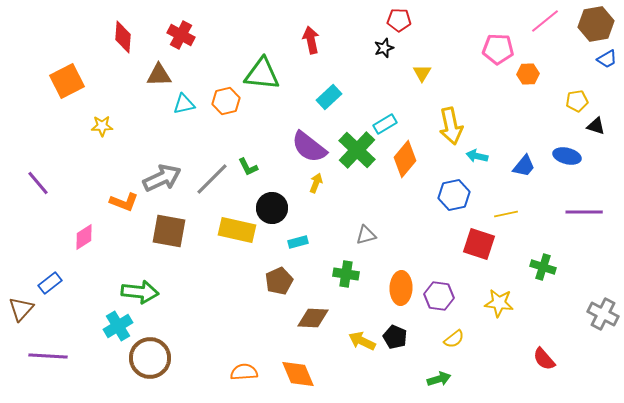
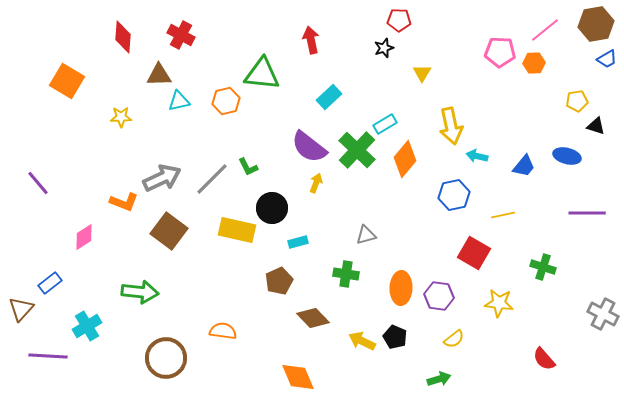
pink line at (545, 21): moved 9 px down
pink pentagon at (498, 49): moved 2 px right, 3 px down
orange hexagon at (528, 74): moved 6 px right, 11 px up
orange square at (67, 81): rotated 32 degrees counterclockwise
cyan triangle at (184, 104): moved 5 px left, 3 px up
yellow star at (102, 126): moved 19 px right, 9 px up
purple line at (584, 212): moved 3 px right, 1 px down
yellow line at (506, 214): moved 3 px left, 1 px down
brown square at (169, 231): rotated 27 degrees clockwise
red square at (479, 244): moved 5 px left, 9 px down; rotated 12 degrees clockwise
brown diamond at (313, 318): rotated 44 degrees clockwise
cyan cross at (118, 326): moved 31 px left
brown circle at (150, 358): moved 16 px right
orange semicircle at (244, 372): moved 21 px left, 41 px up; rotated 12 degrees clockwise
orange diamond at (298, 374): moved 3 px down
